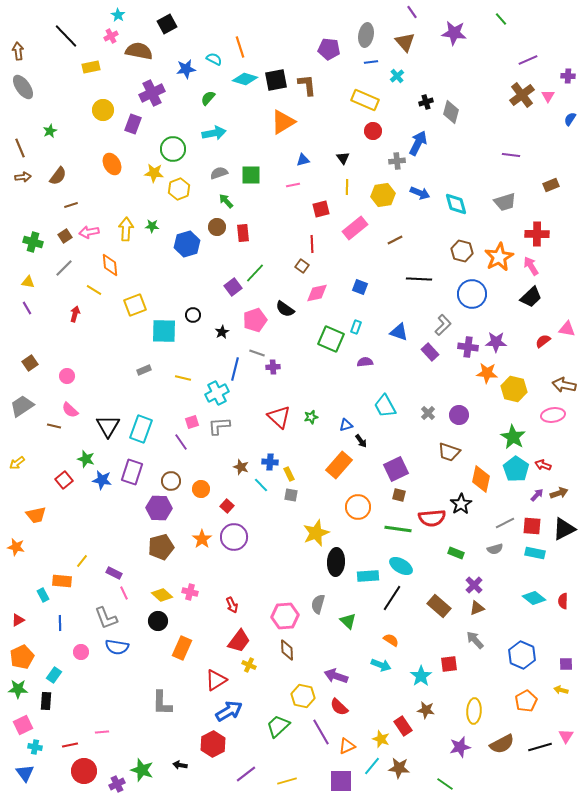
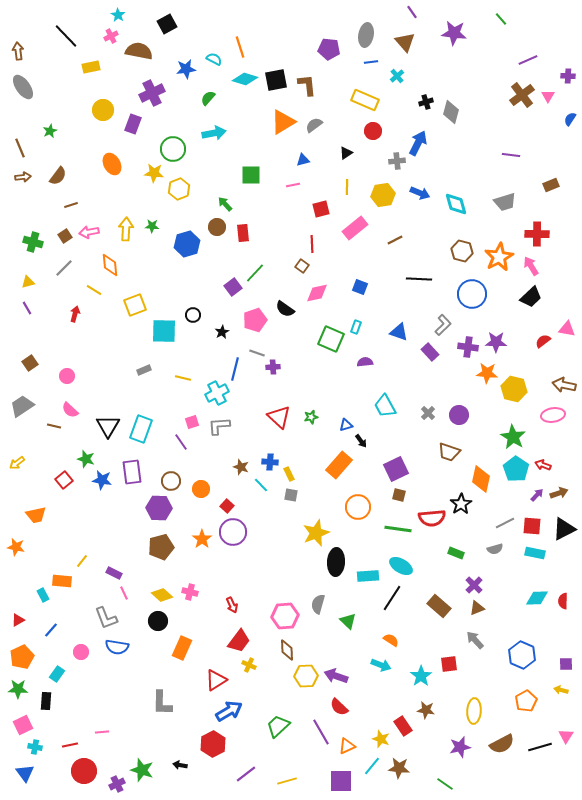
black triangle at (343, 158): moved 3 px right, 5 px up; rotated 32 degrees clockwise
gray semicircle at (219, 173): moved 95 px right, 48 px up; rotated 18 degrees counterclockwise
green arrow at (226, 201): moved 1 px left, 3 px down
yellow triangle at (28, 282): rotated 24 degrees counterclockwise
purple rectangle at (132, 472): rotated 25 degrees counterclockwise
purple circle at (234, 537): moved 1 px left, 5 px up
cyan diamond at (534, 598): moved 3 px right; rotated 40 degrees counterclockwise
blue line at (60, 623): moved 9 px left, 7 px down; rotated 42 degrees clockwise
cyan rectangle at (54, 675): moved 3 px right, 1 px up
yellow hexagon at (303, 696): moved 3 px right, 20 px up; rotated 15 degrees counterclockwise
